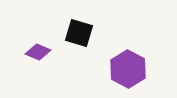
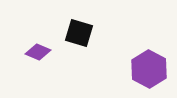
purple hexagon: moved 21 px right
